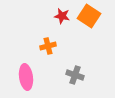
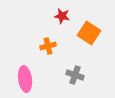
orange square: moved 17 px down
pink ellipse: moved 1 px left, 2 px down
